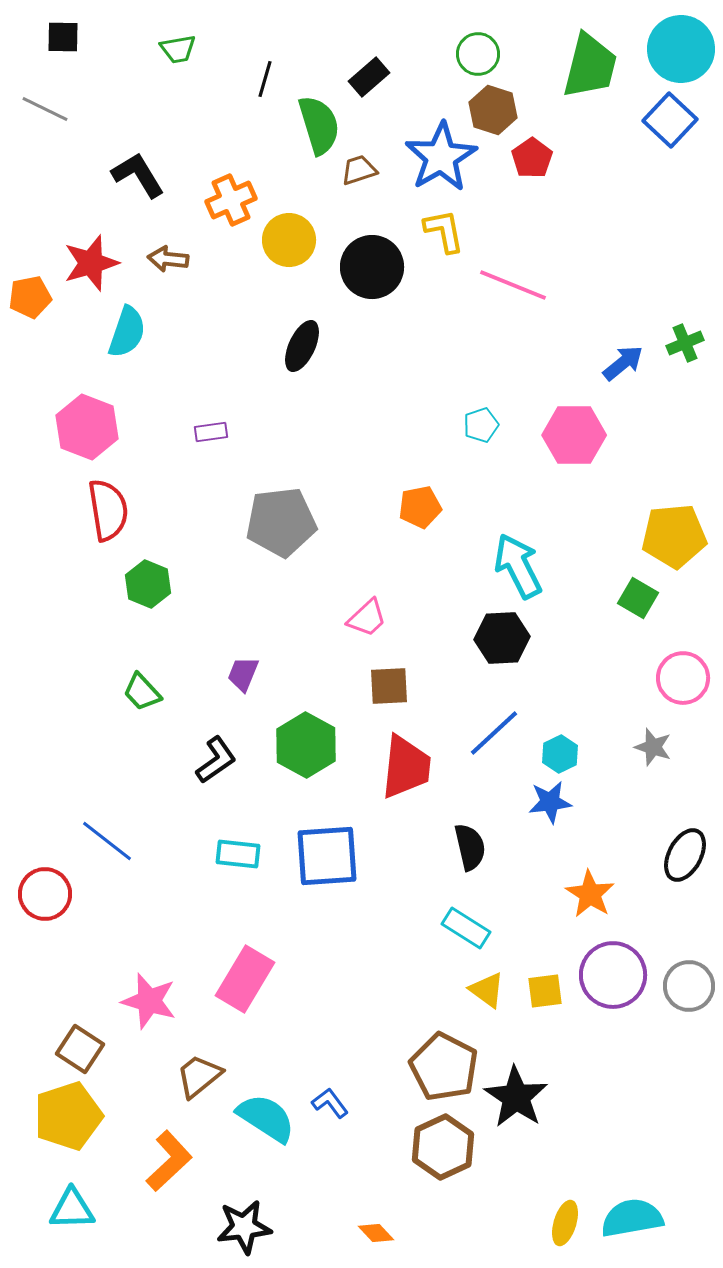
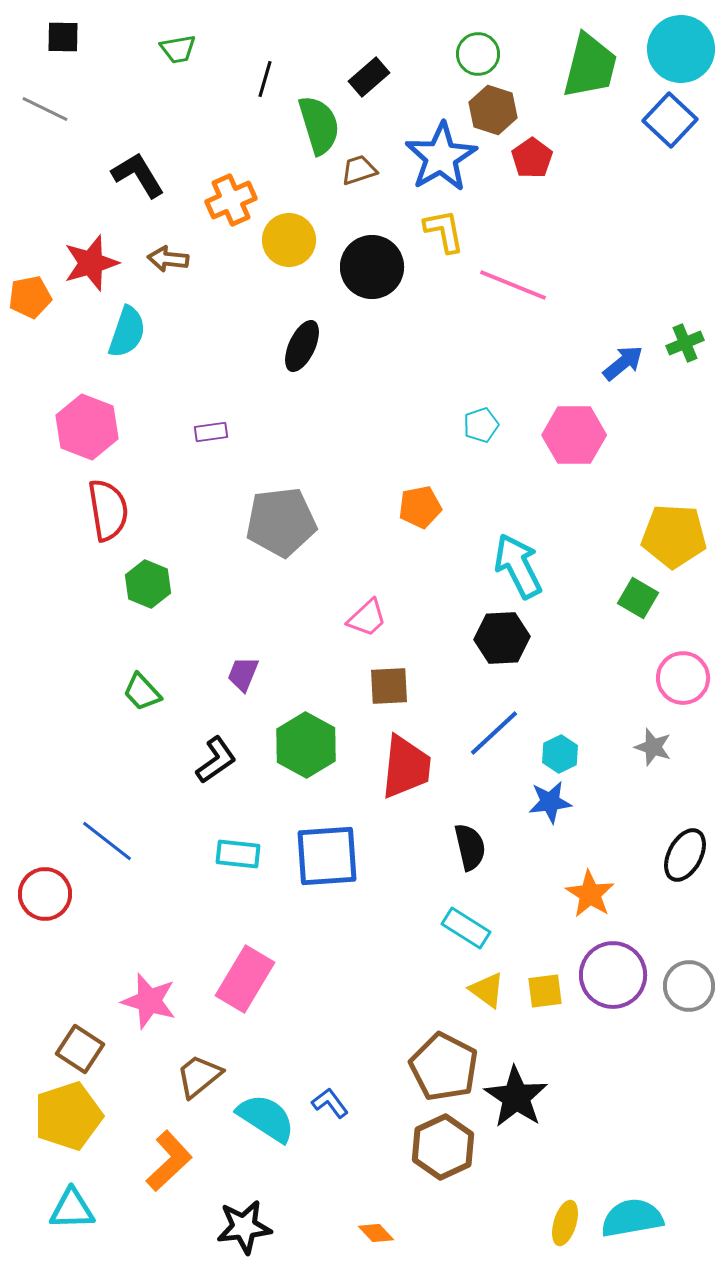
yellow pentagon at (674, 536): rotated 8 degrees clockwise
